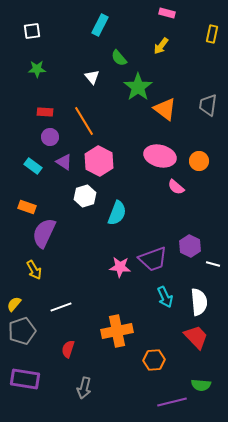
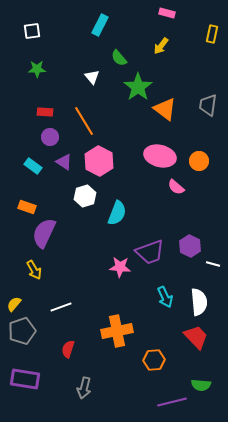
purple trapezoid at (153, 259): moved 3 px left, 7 px up
